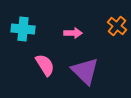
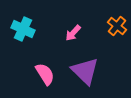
cyan cross: rotated 20 degrees clockwise
pink arrow: rotated 132 degrees clockwise
pink semicircle: moved 9 px down
